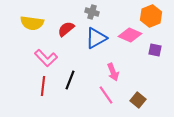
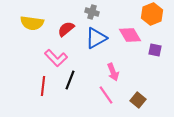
orange hexagon: moved 1 px right, 2 px up
pink diamond: rotated 35 degrees clockwise
pink L-shape: moved 10 px right
